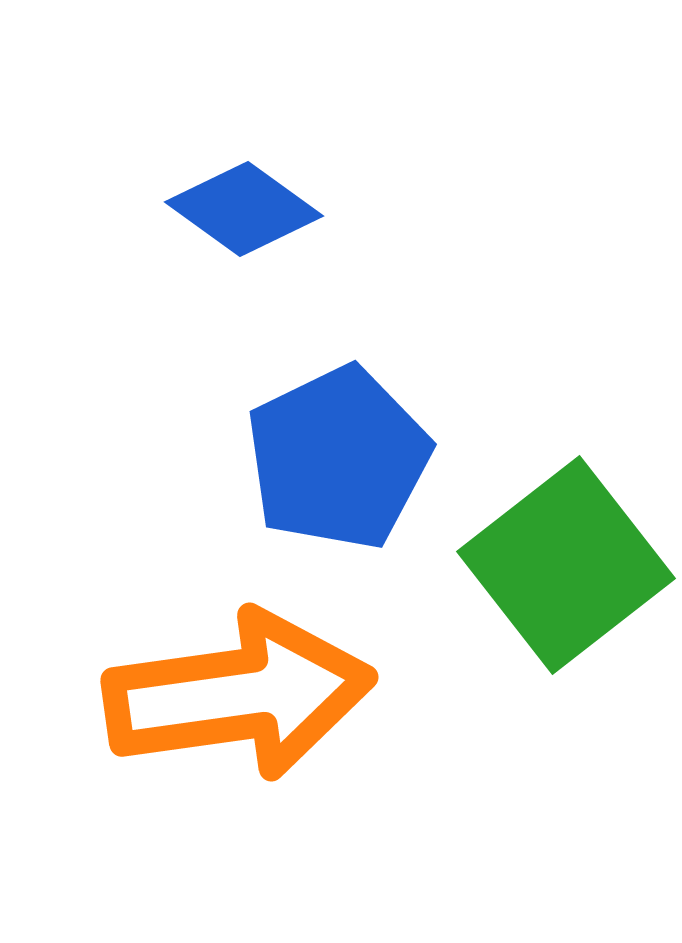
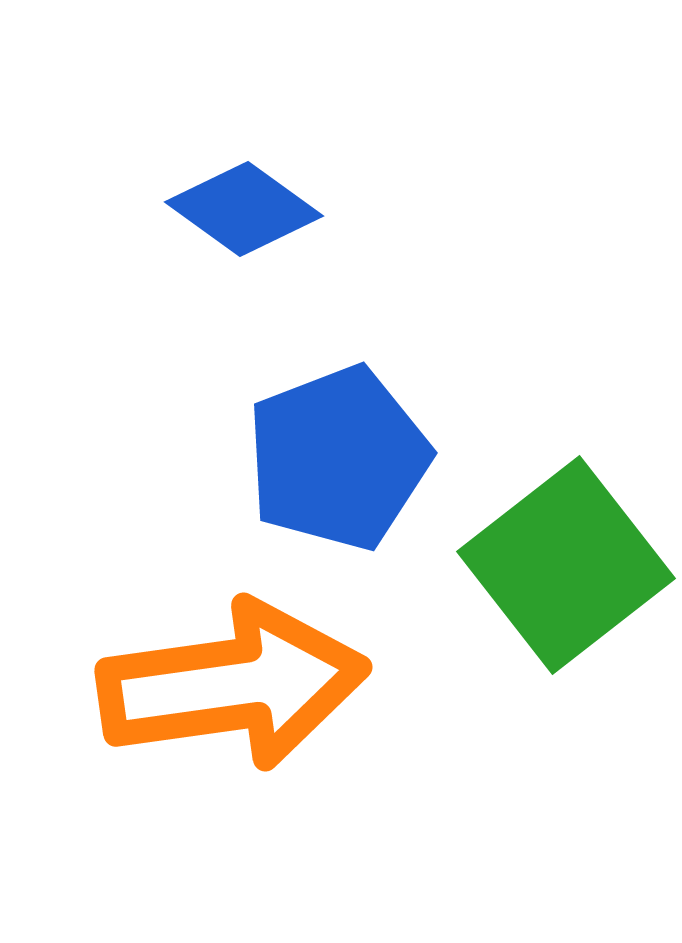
blue pentagon: rotated 5 degrees clockwise
orange arrow: moved 6 px left, 10 px up
